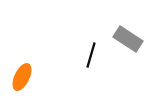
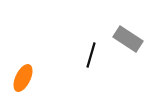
orange ellipse: moved 1 px right, 1 px down
